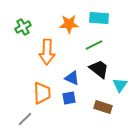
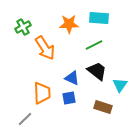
orange arrow: moved 2 px left, 4 px up; rotated 35 degrees counterclockwise
black trapezoid: moved 2 px left, 2 px down
